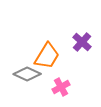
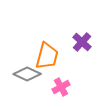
orange trapezoid: rotated 16 degrees counterclockwise
